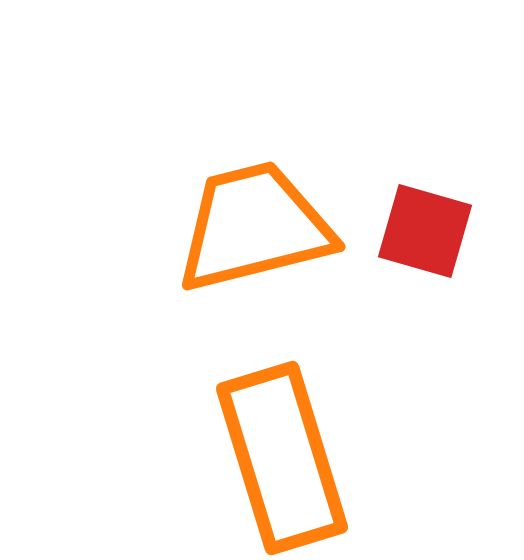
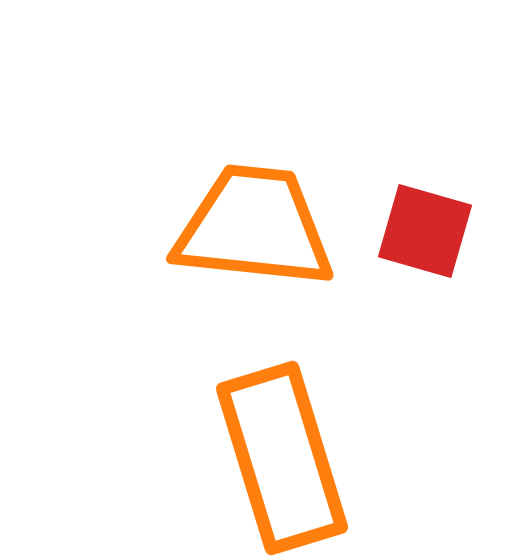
orange trapezoid: rotated 20 degrees clockwise
